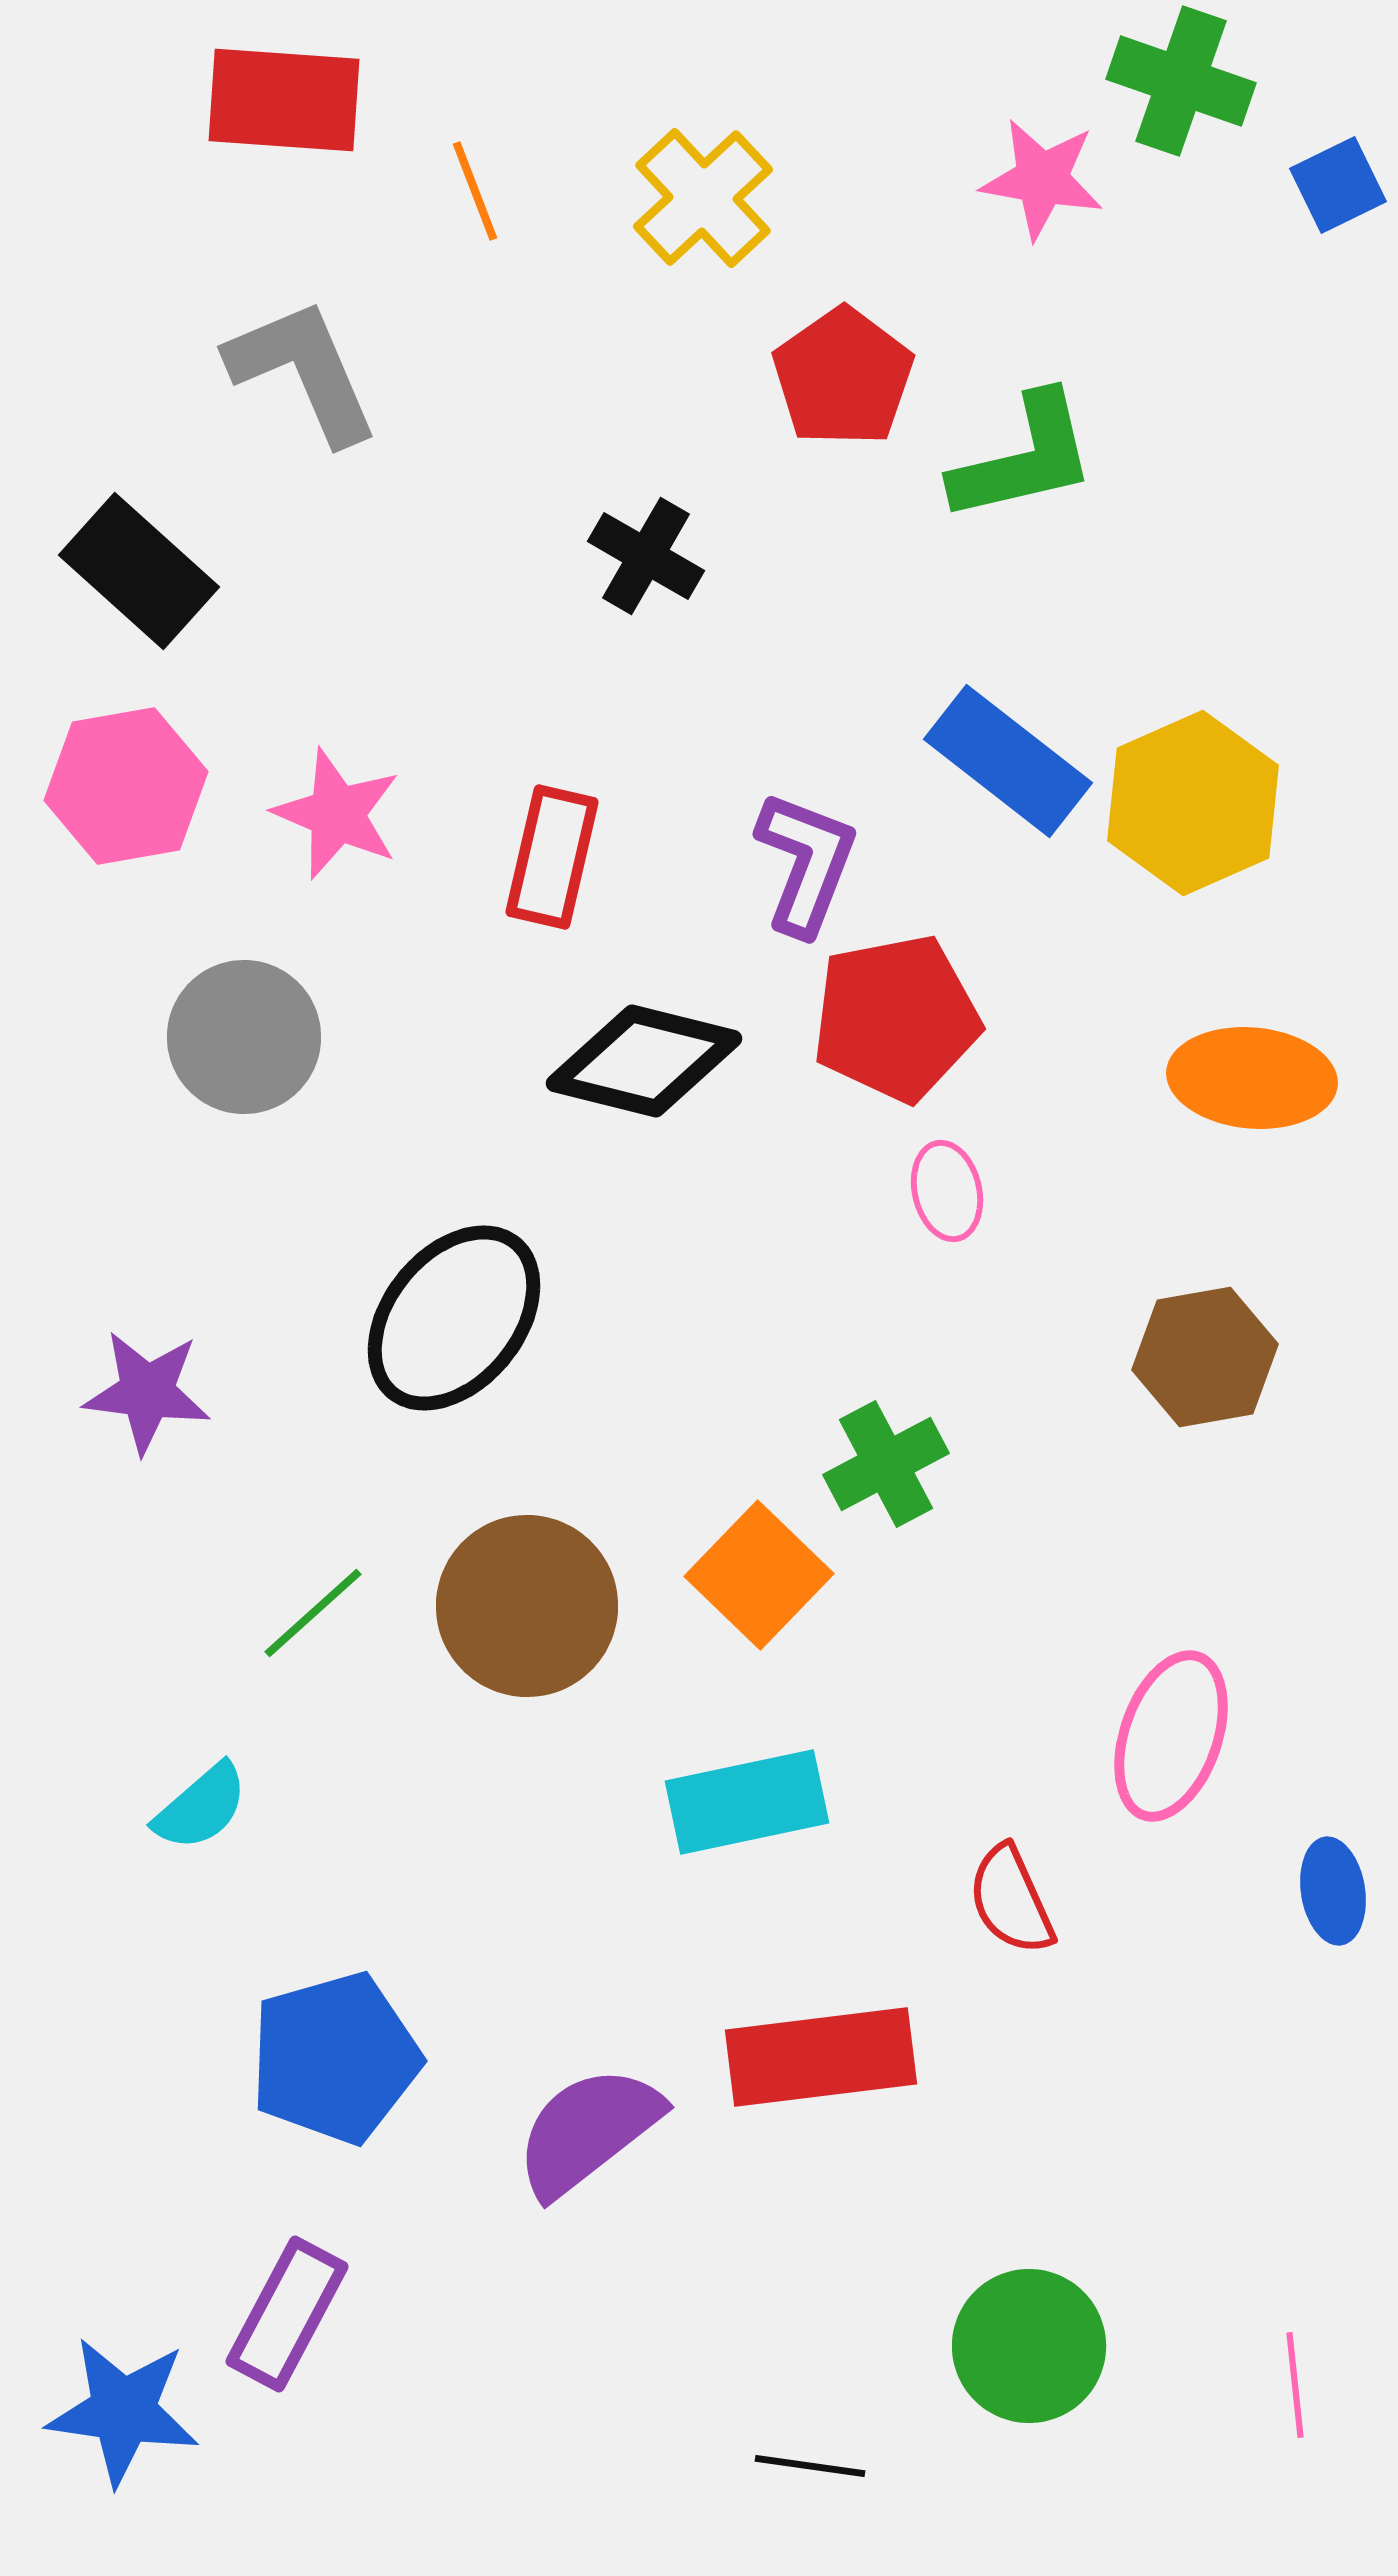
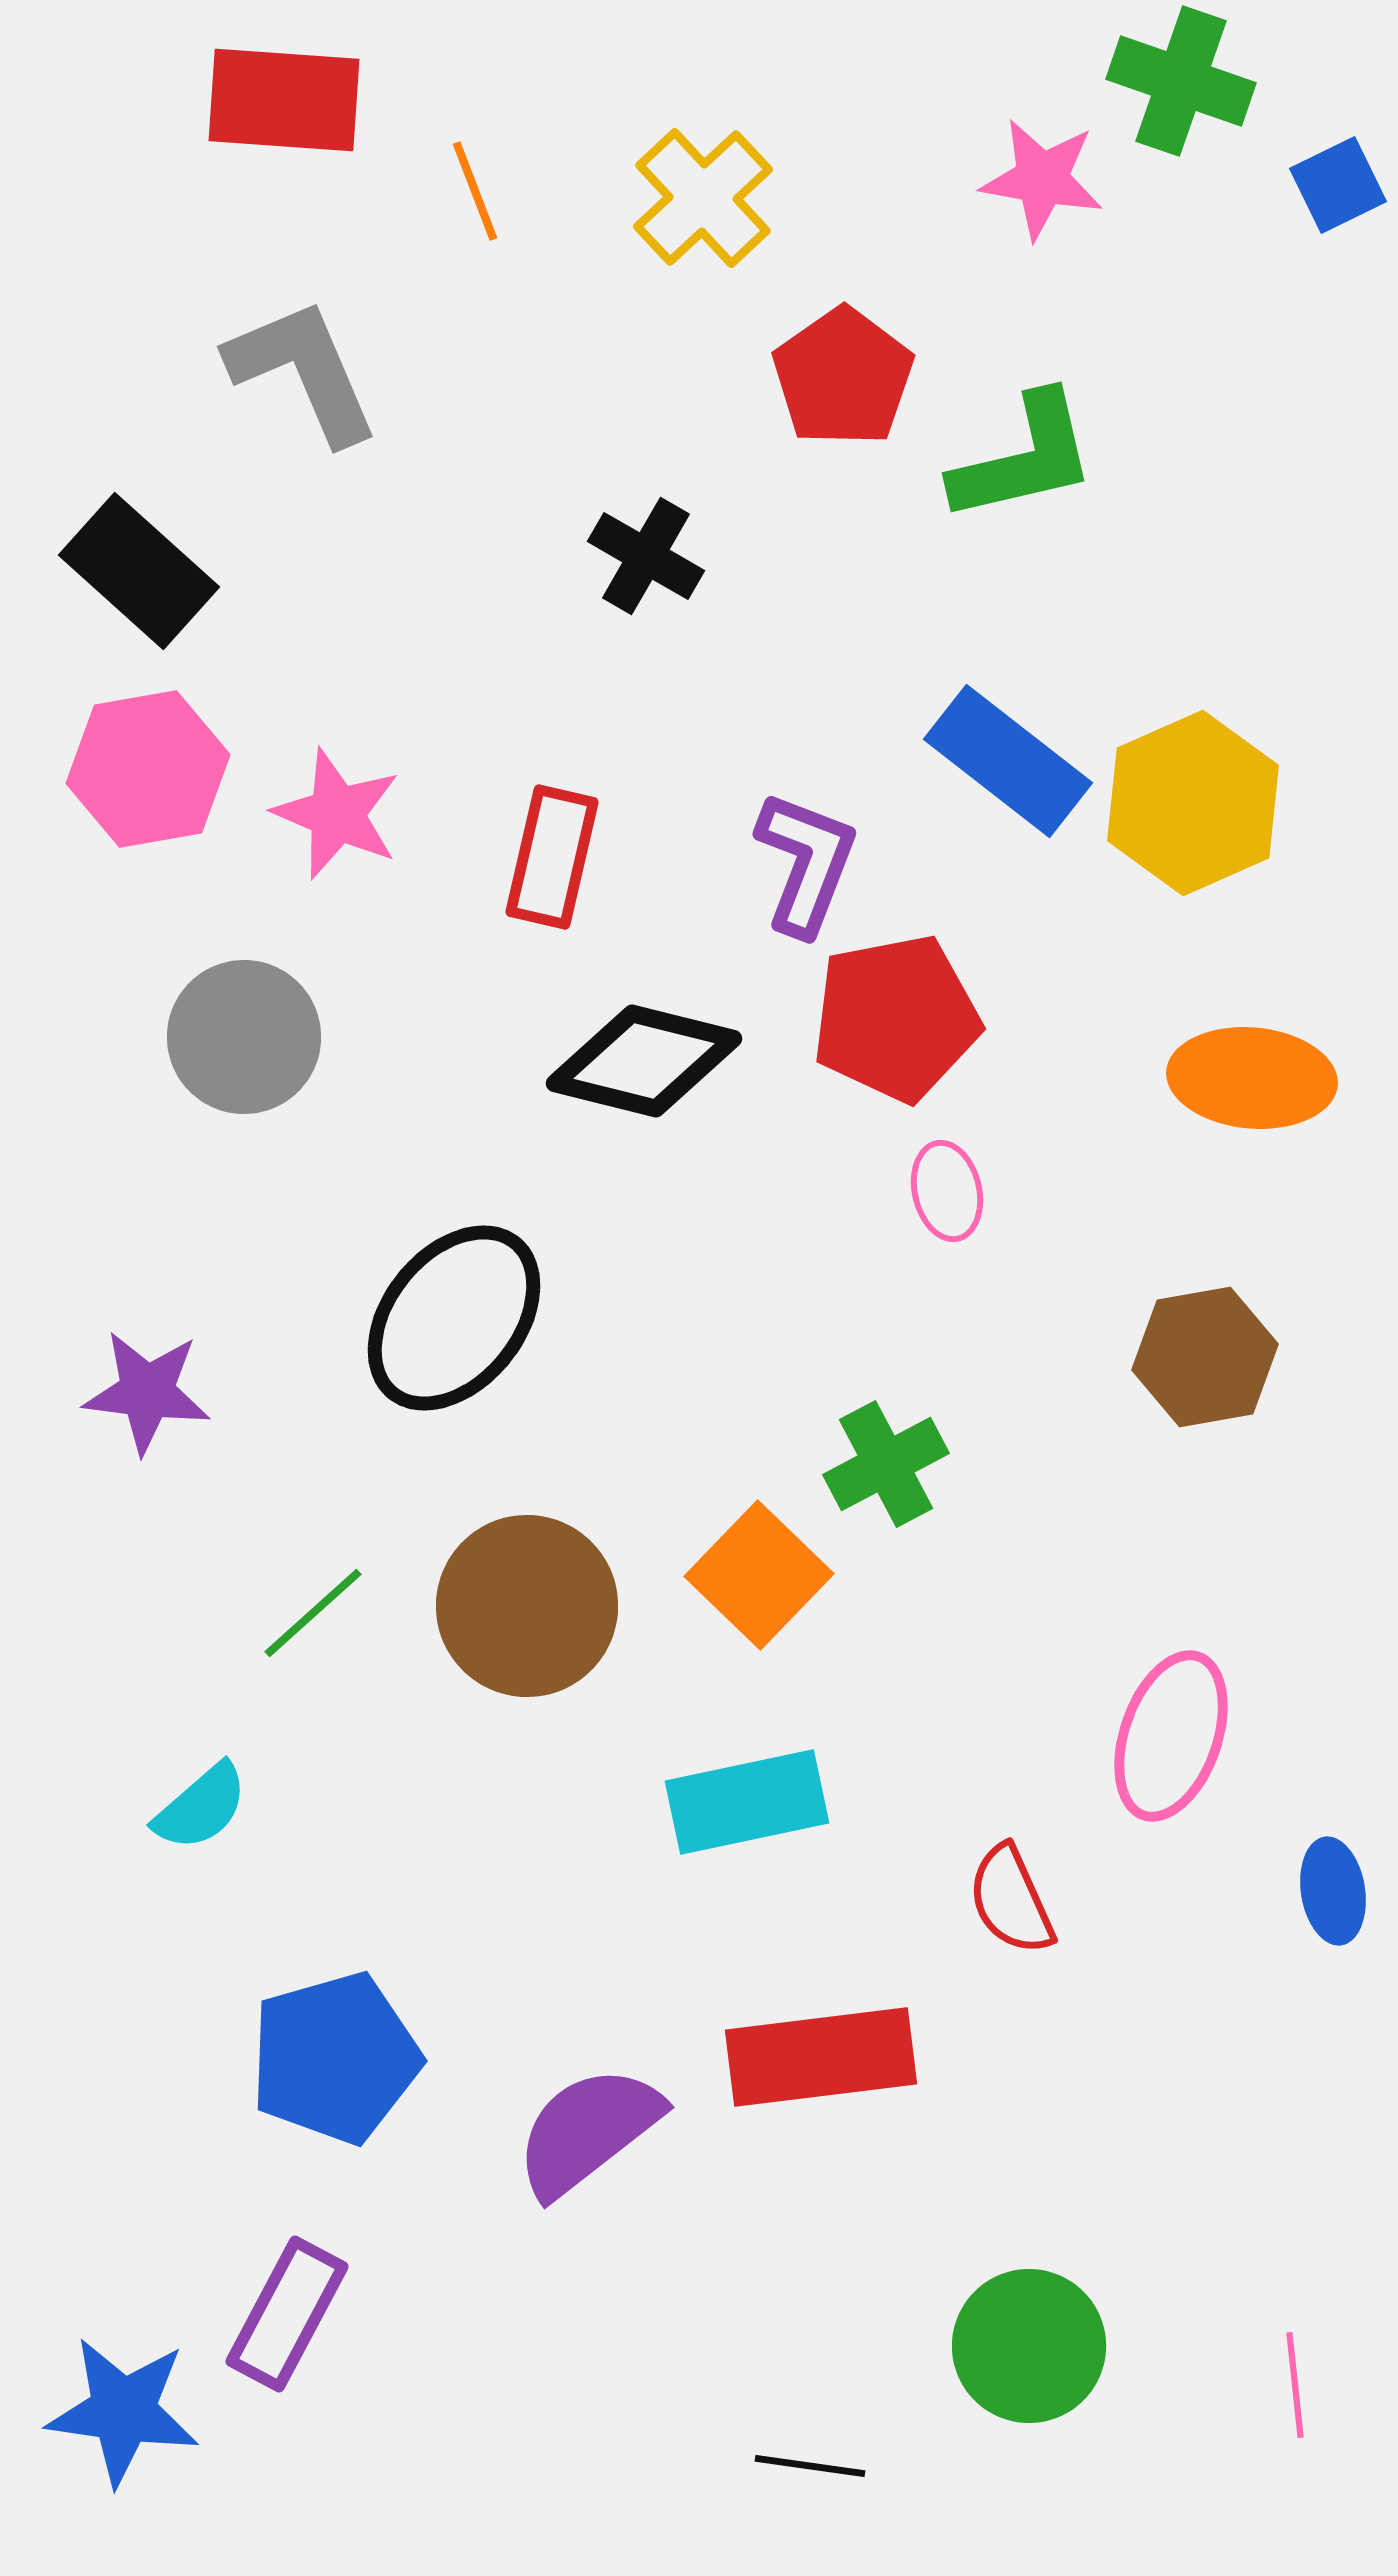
pink hexagon at (126, 786): moved 22 px right, 17 px up
